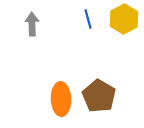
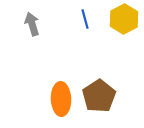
blue line: moved 3 px left
gray arrow: rotated 15 degrees counterclockwise
brown pentagon: rotated 8 degrees clockwise
